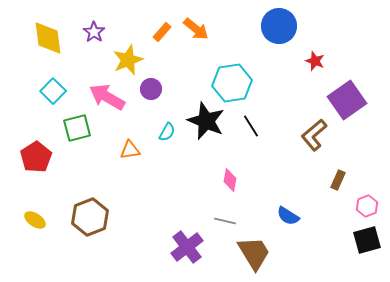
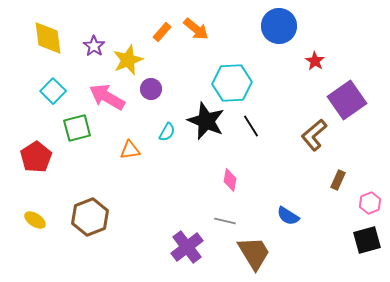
purple star: moved 14 px down
red star: rotated 12 degrees clockwise
cyan hexagon: rotated 6 degrees clockwise
pink hexagon: moved 3 px right, 3 px up
